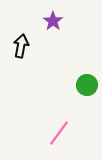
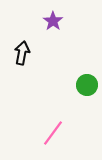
black arrow: moved 1 px right, 7 px down
pink line: moved 6 px left
